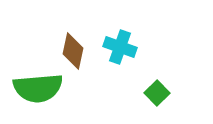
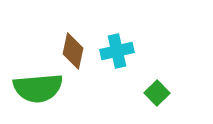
cyan cross: moved 3 px left, 4 px down; rotated 32 degrees counterclockwise
